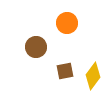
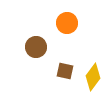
brown square: rotated 24 degrees clockwise
yellow diamond: moved 1 px down
